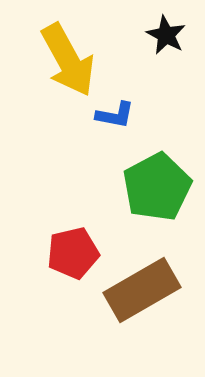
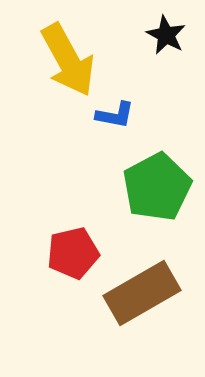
brown rectangle: moved 3 px down
